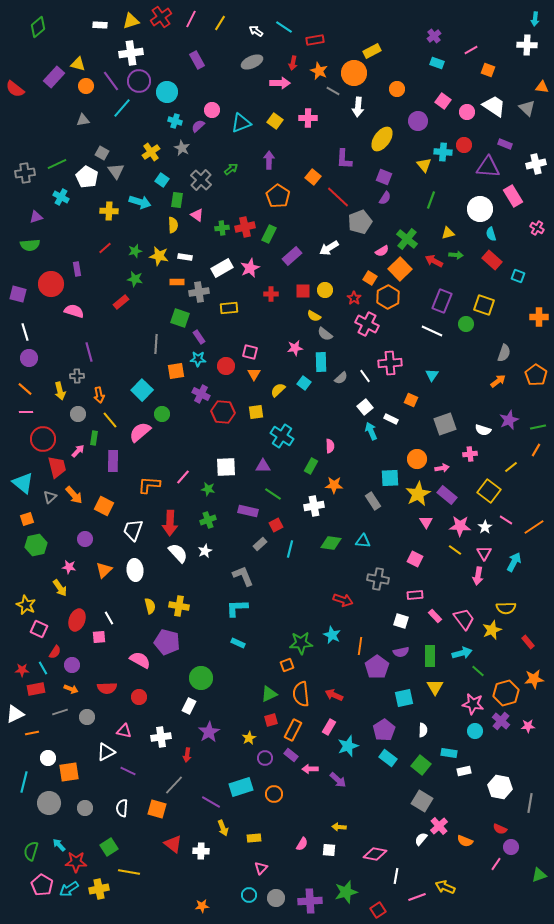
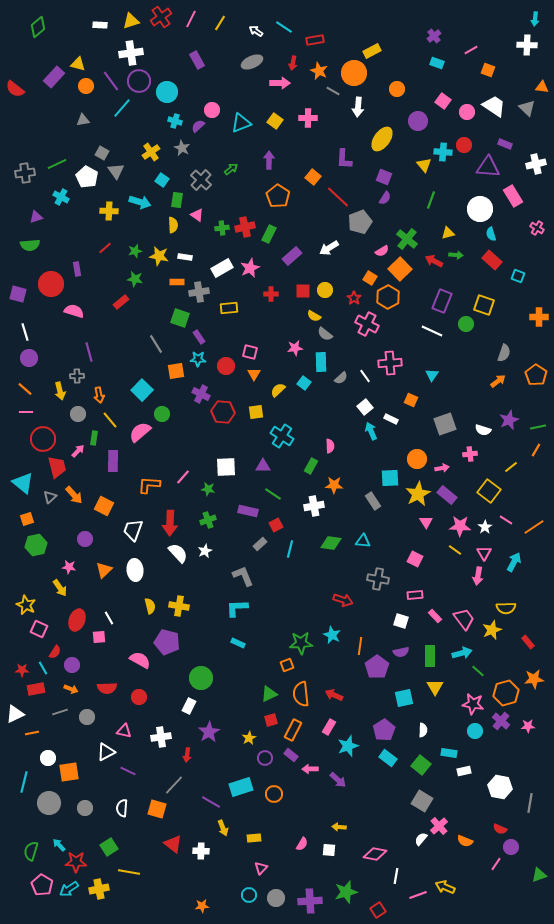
gray line at (156, 344): rotated 36 degrees counterclockwise
pink line at (417, 897): moved 1 px right, 2 px up
